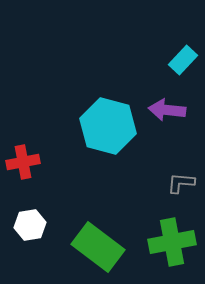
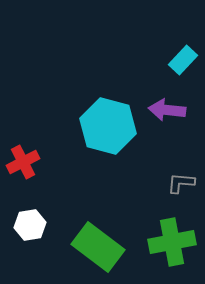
red cross: rotated 16 degrees counterclockwise
